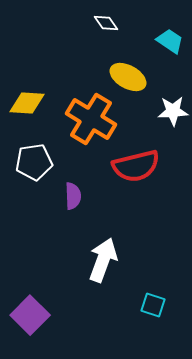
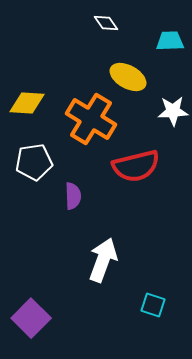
cyan trapezoid: rotated 36 degrees counterclockwise
purple square: moved 1 px right, 3 px down
